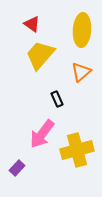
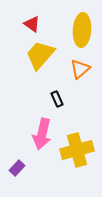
orange triangle: moved 1 px left, 3 px up
pink arrow: rotated 24 degrees counterclockwise
